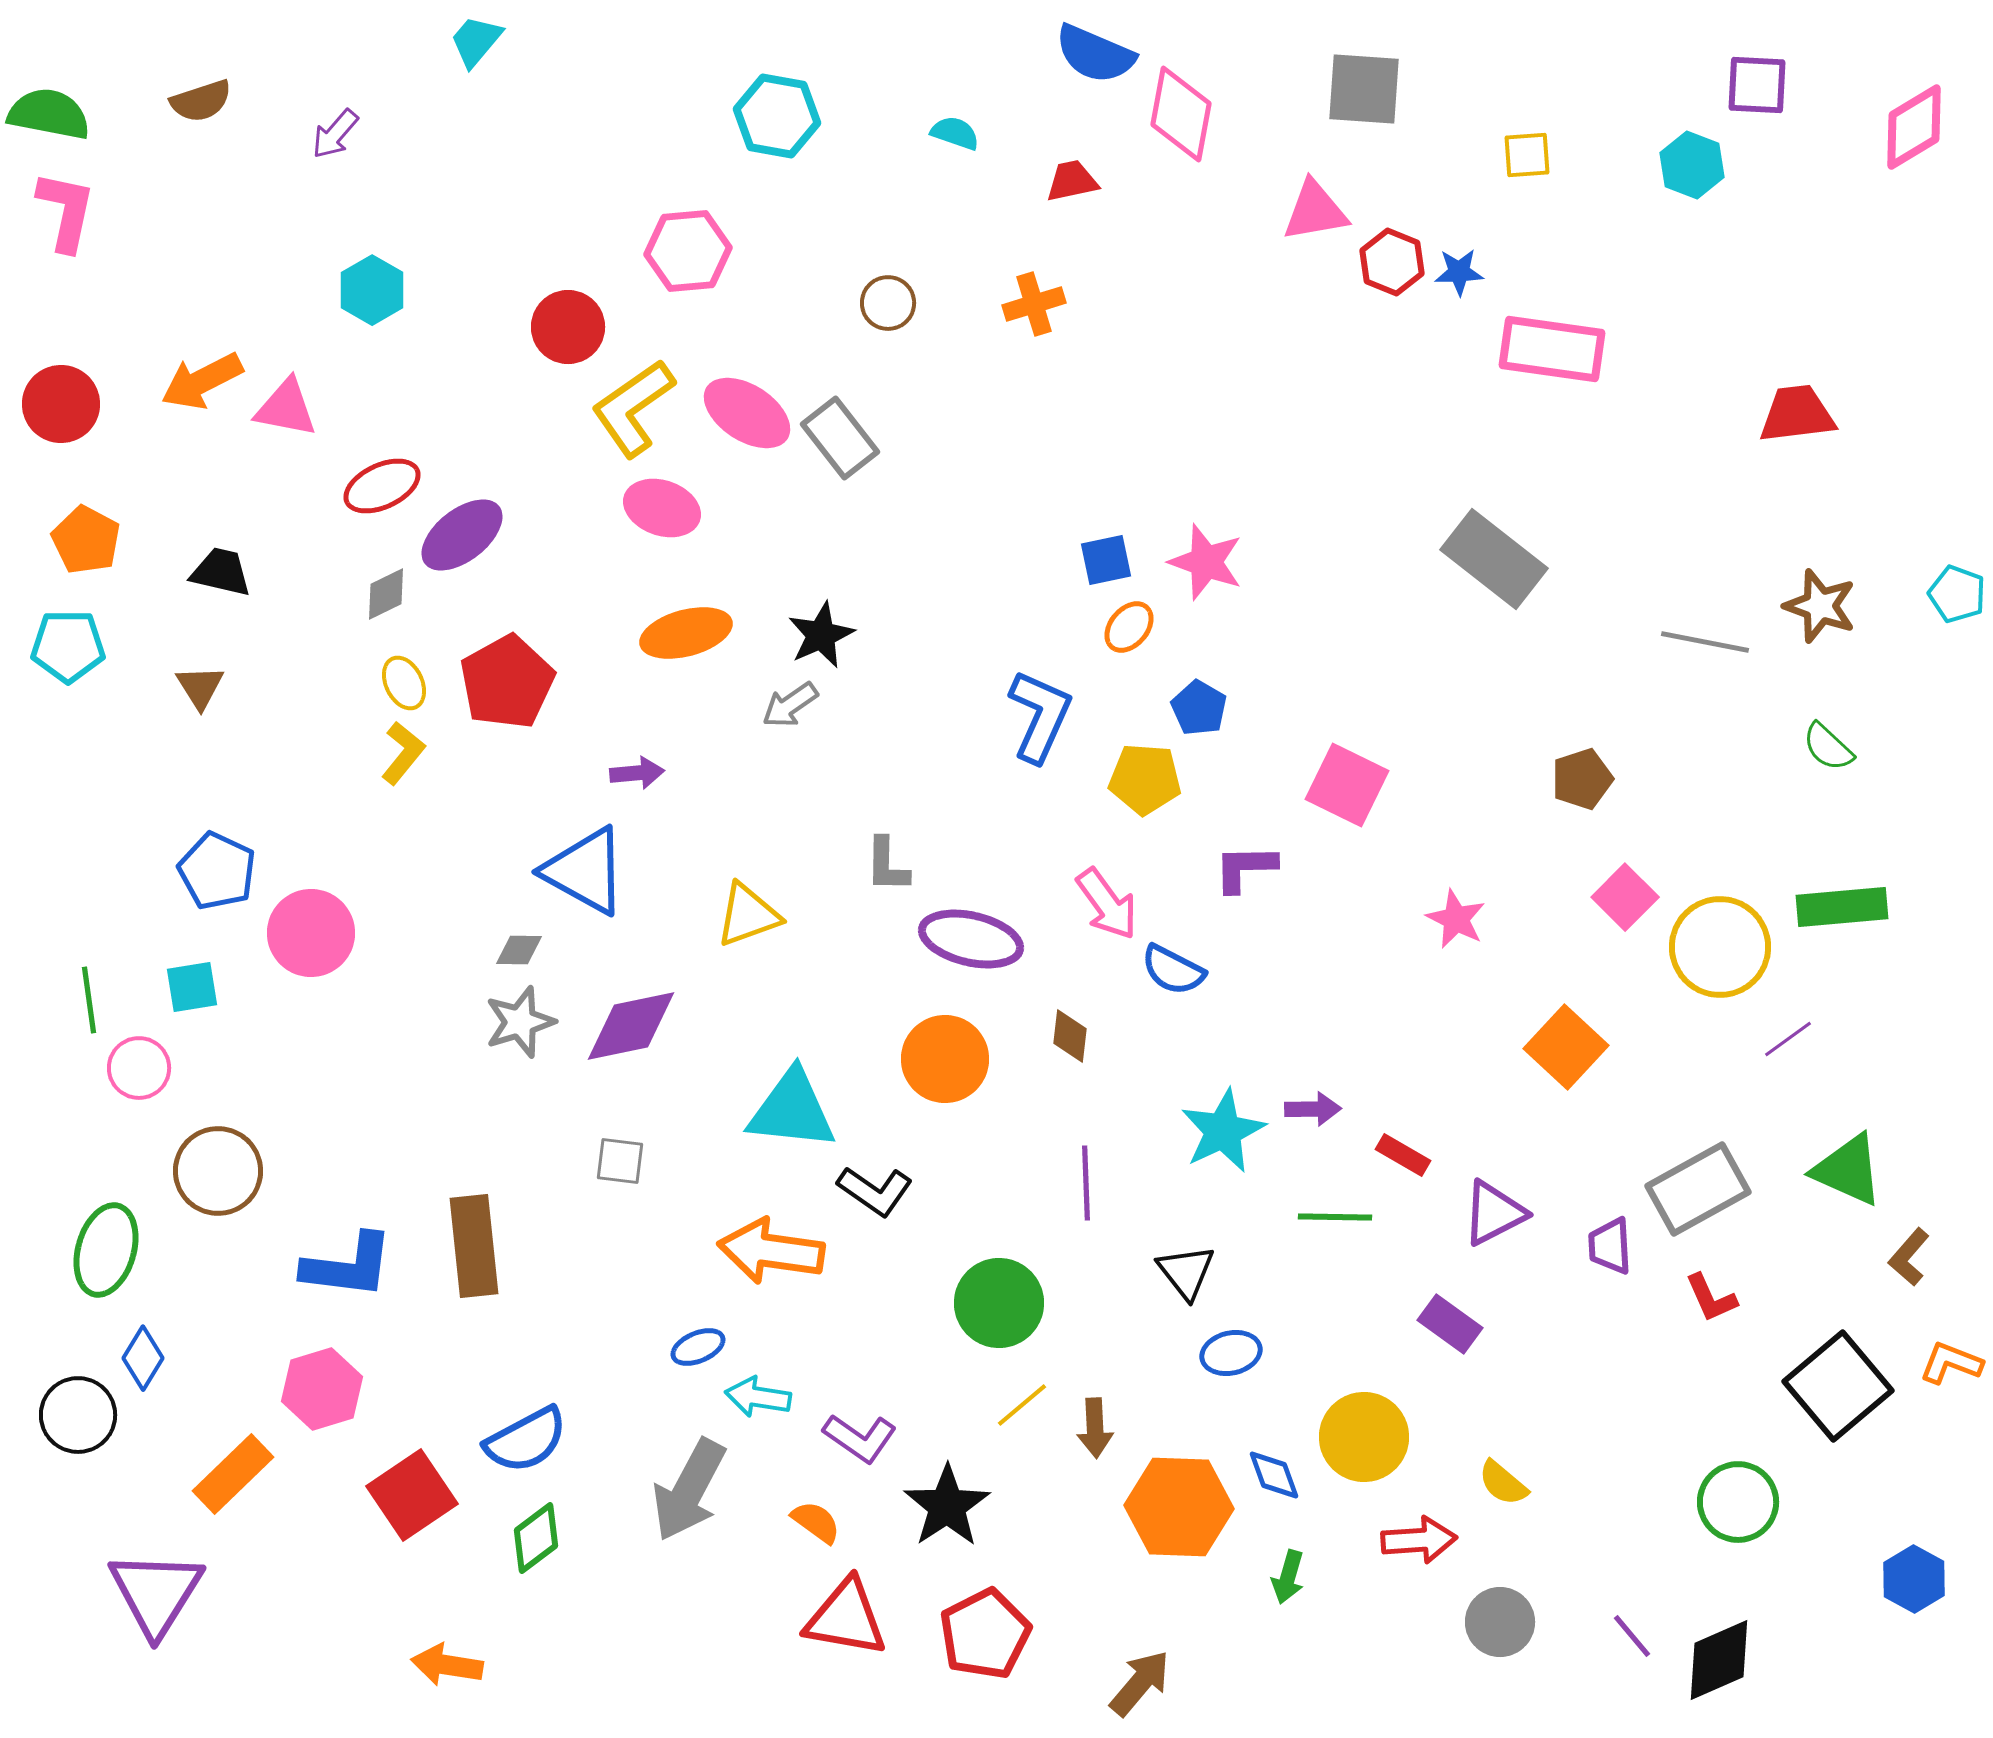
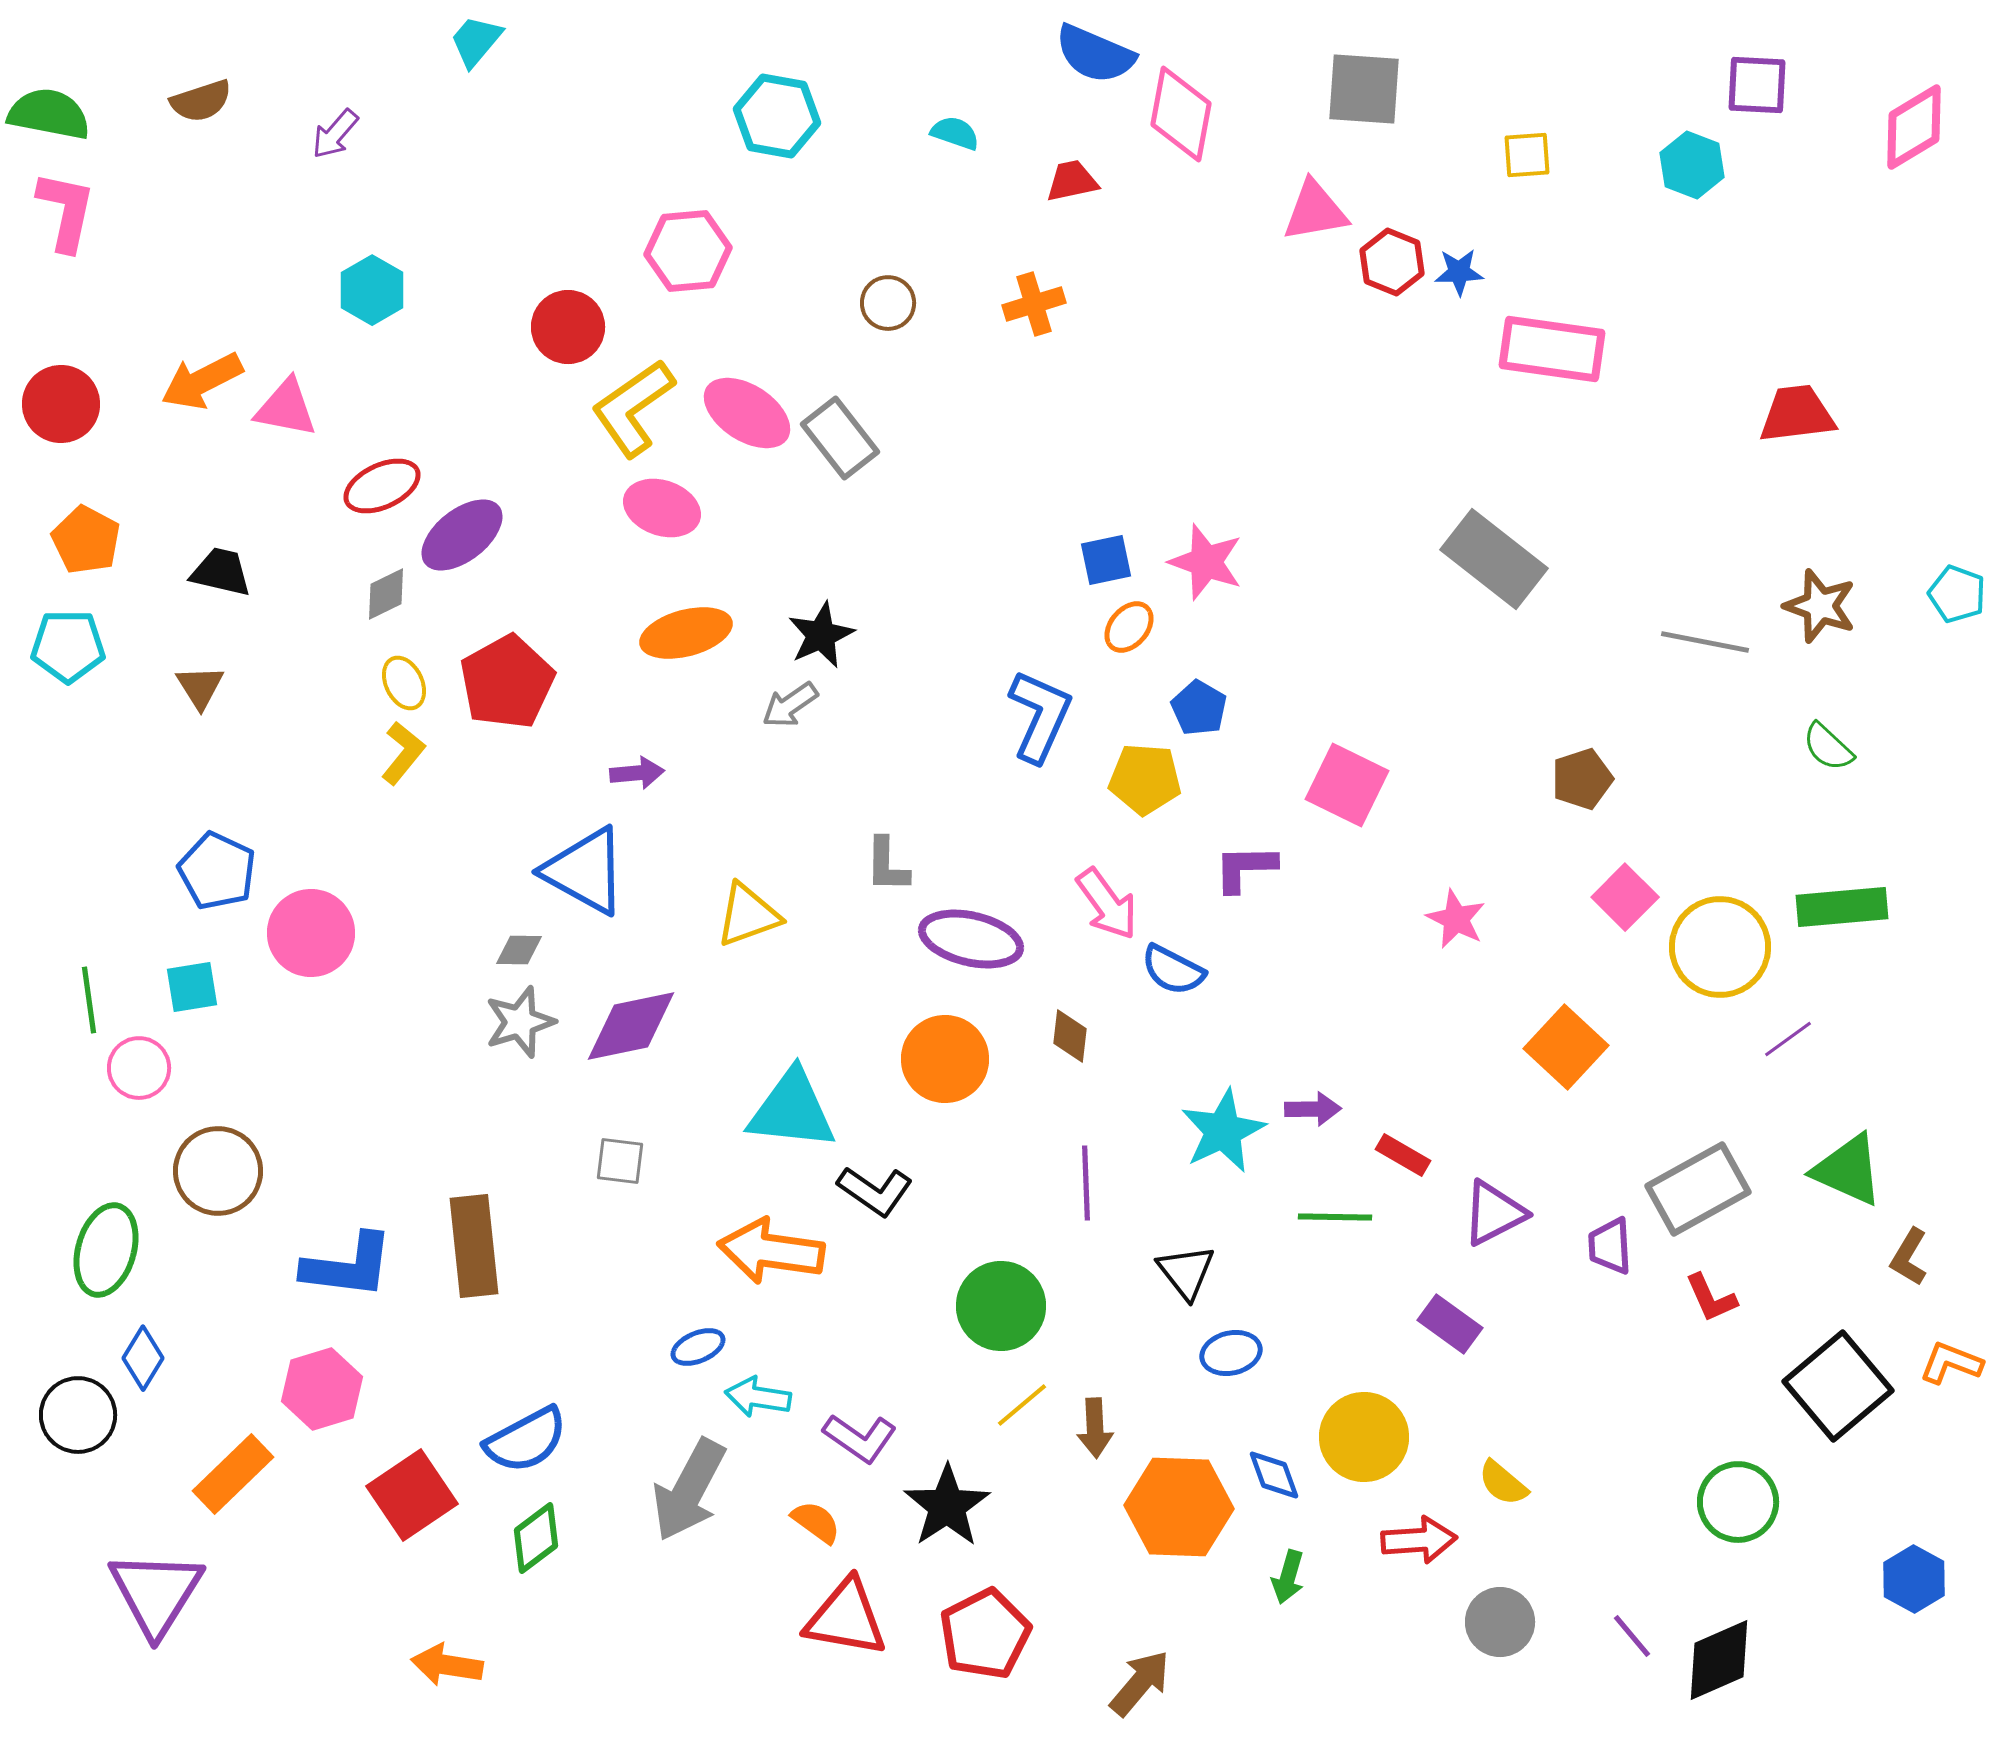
brown L-shape at (1909, 1257): rotated 10 degrees counterclockwise
green circle at (999, 1303): moved 2 px right, 3 px down
